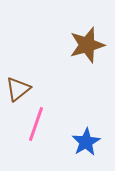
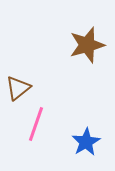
brown triangle: moved 1 px up
